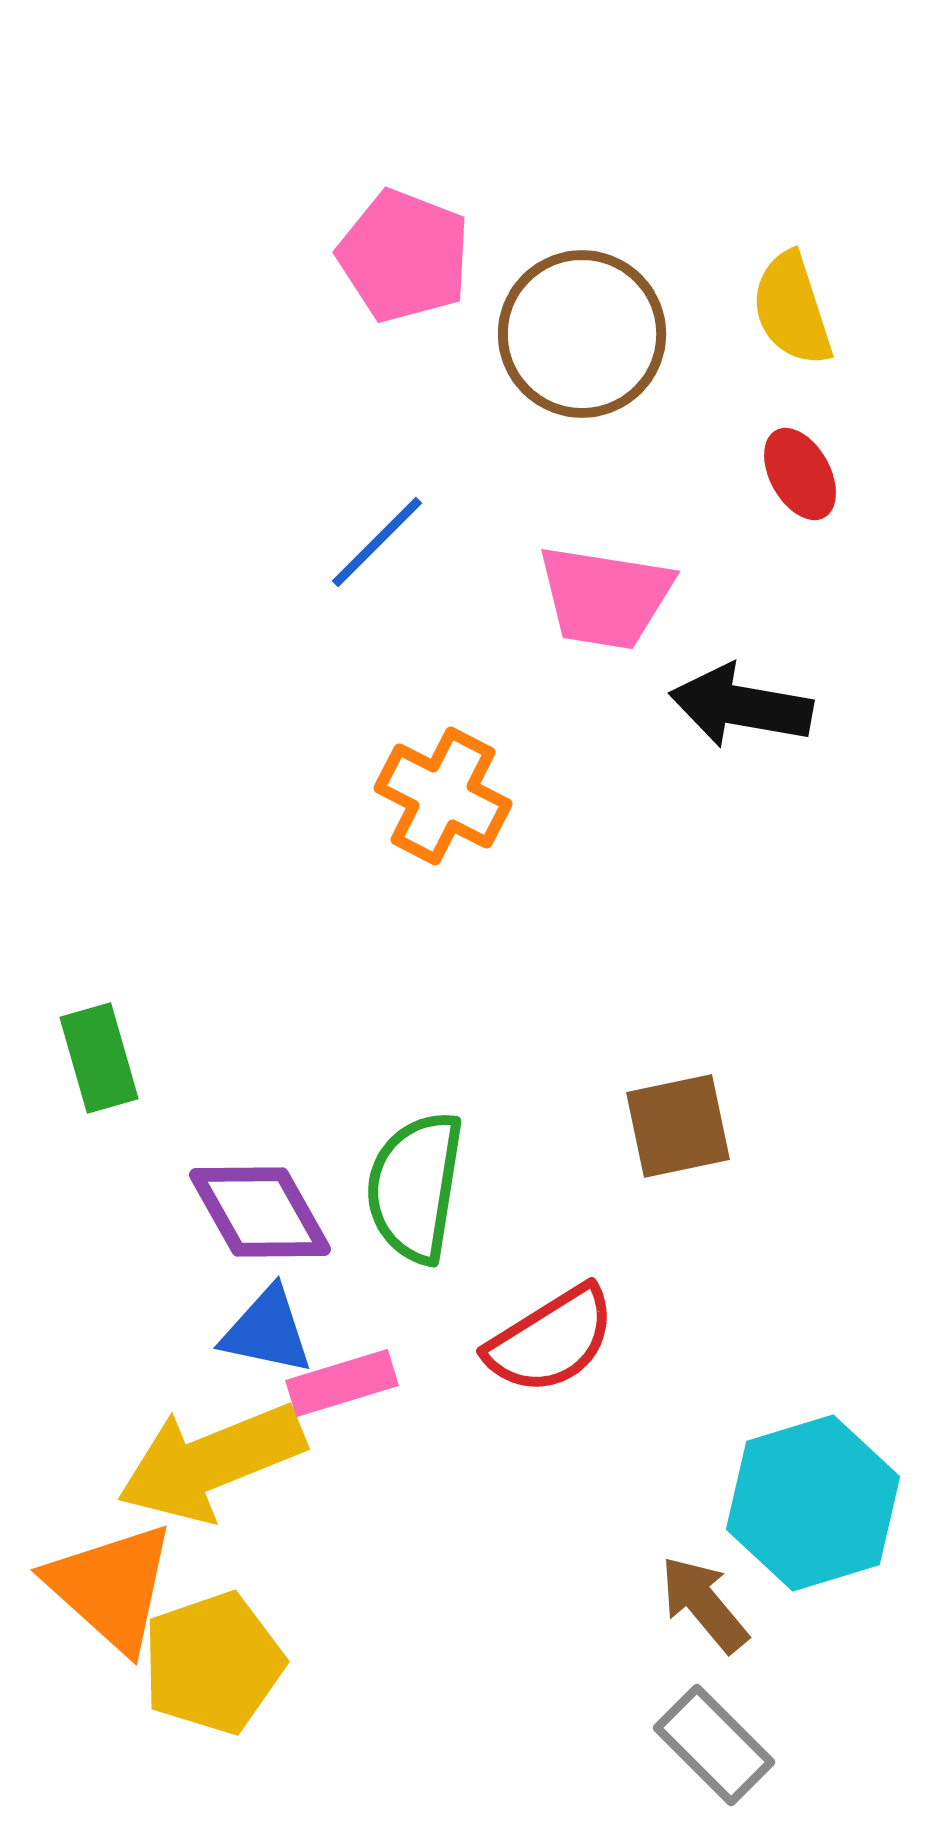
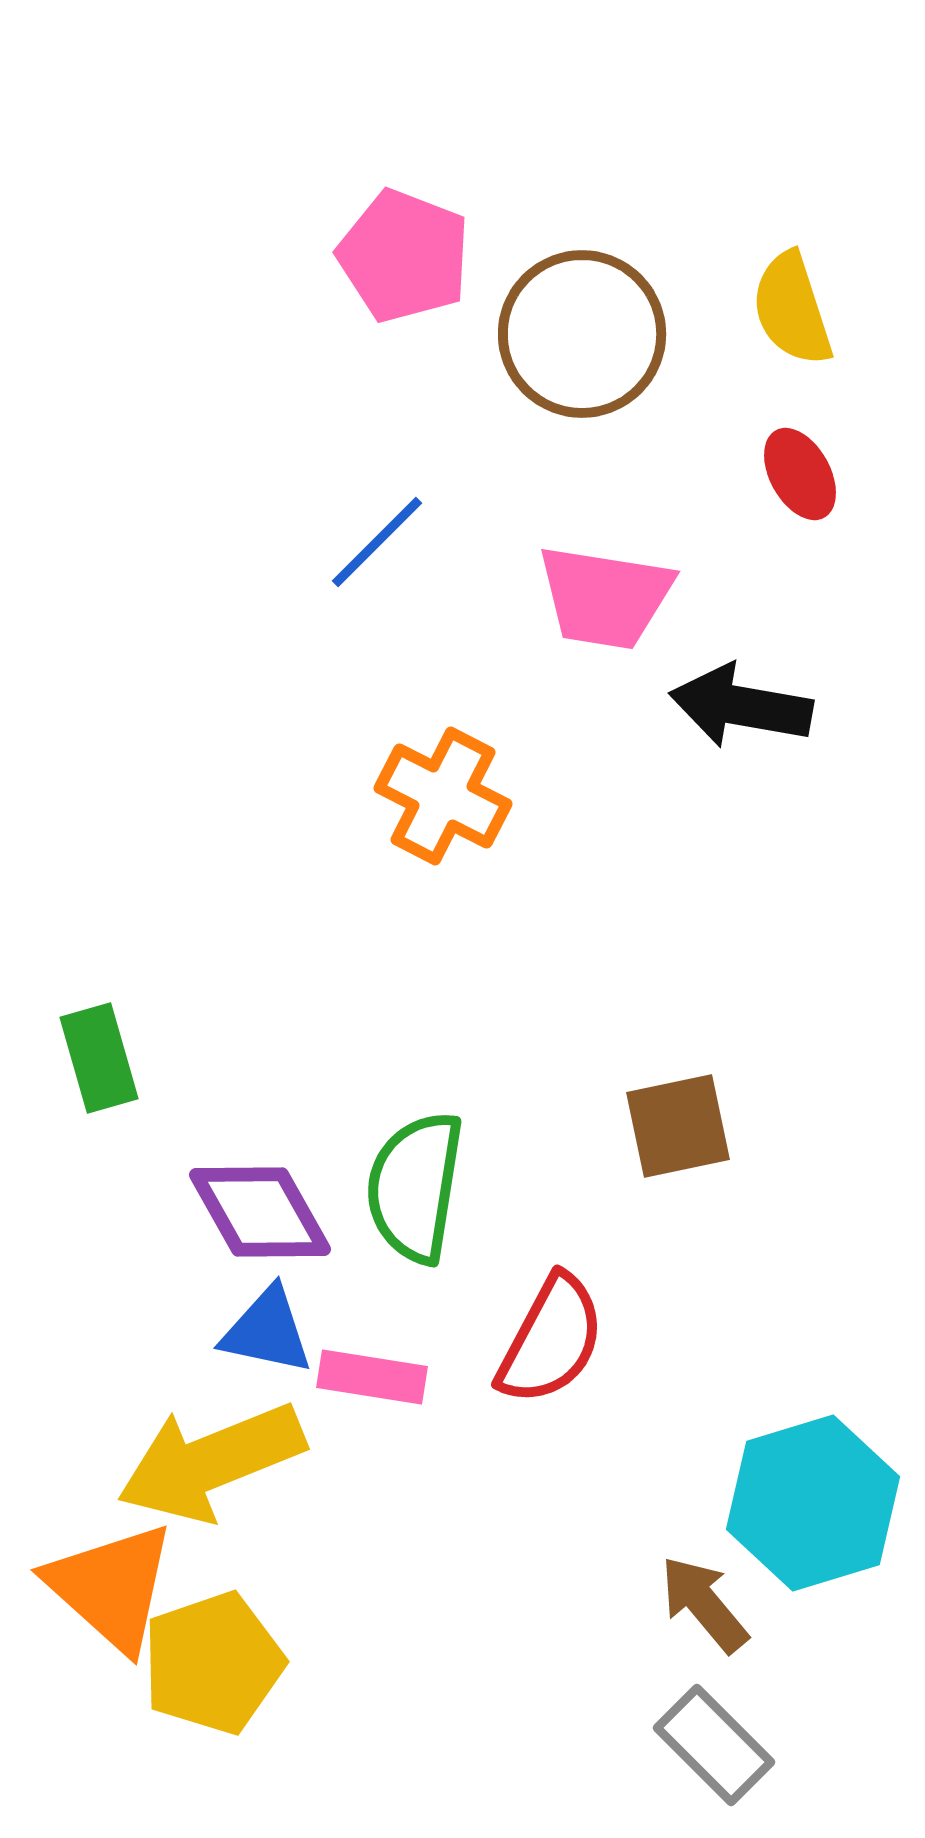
red semicircle: rotated 30 degrees counterclockwise
pink rectangle: moved 30 px right, 6 px up; rotated 26 degrees clockwise
